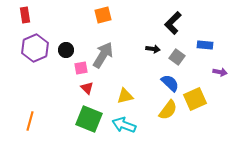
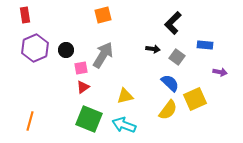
red triangle: moved 4 px left, 1 px up; rotated 40 degrees clockwise
